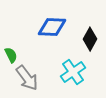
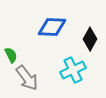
cyan cross: moved 2 px up; rotated 10 degrees clockwise
